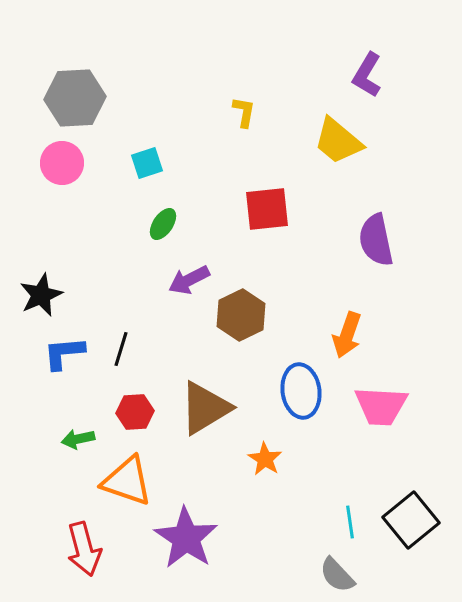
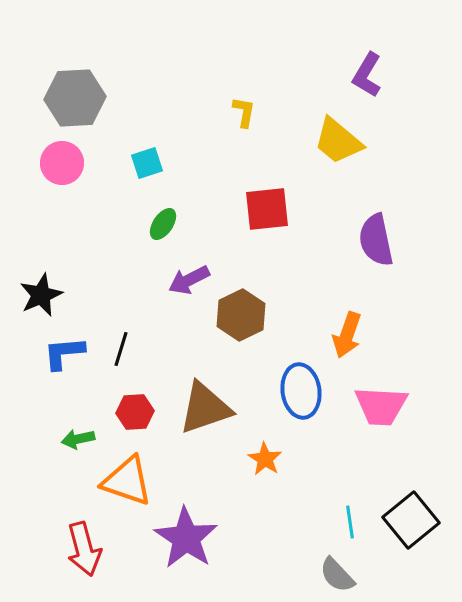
brown triangle: rotated 12 degrees clockwise
